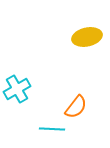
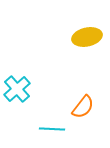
cyan cross: rotated 12 degrees counterclockwise
orange semicircle: moved 7 px right
